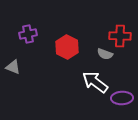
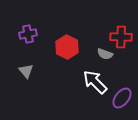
red cross: moved 1 px right, 1 px down
gray triangle: moved 13 px right, 4 px down; rotated 28 degrees clockwise
white arrow: rotated 8 degrees clockwise
purple ellipse: rotated 50 degrees counterclockwise
